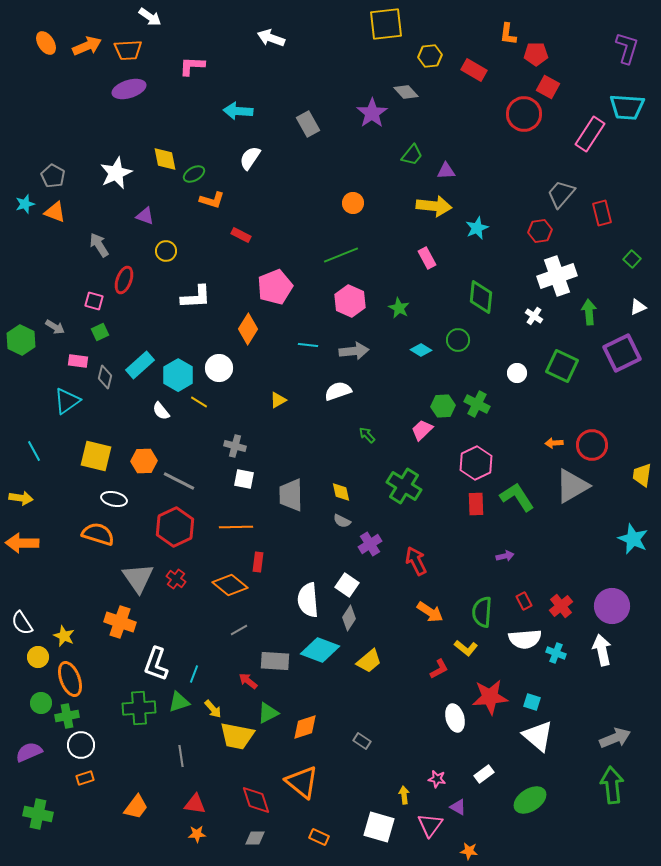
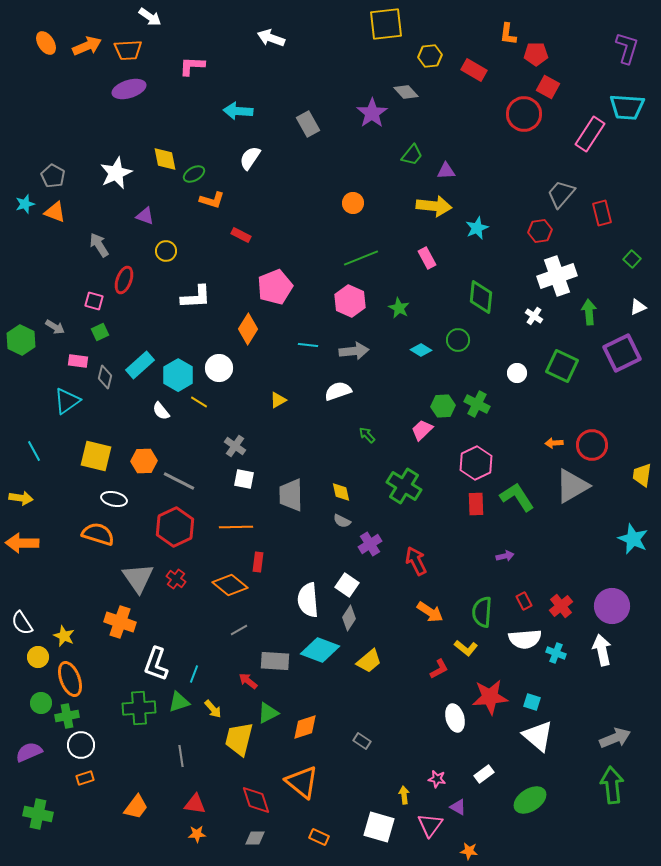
green line at (341, 255): moved 20 px right, 3 px down
gray cross at (235, 446): rotated 20 degrees clockwise
yellow trapezoid at (237, 736): moved 2 px right, 3 px down; rotated 93 degrees clockwise
